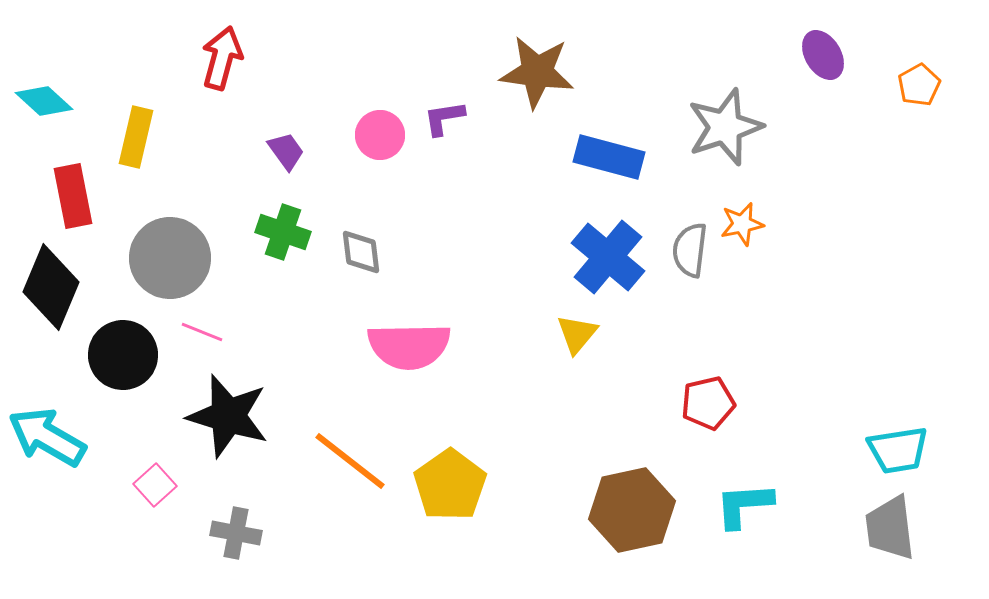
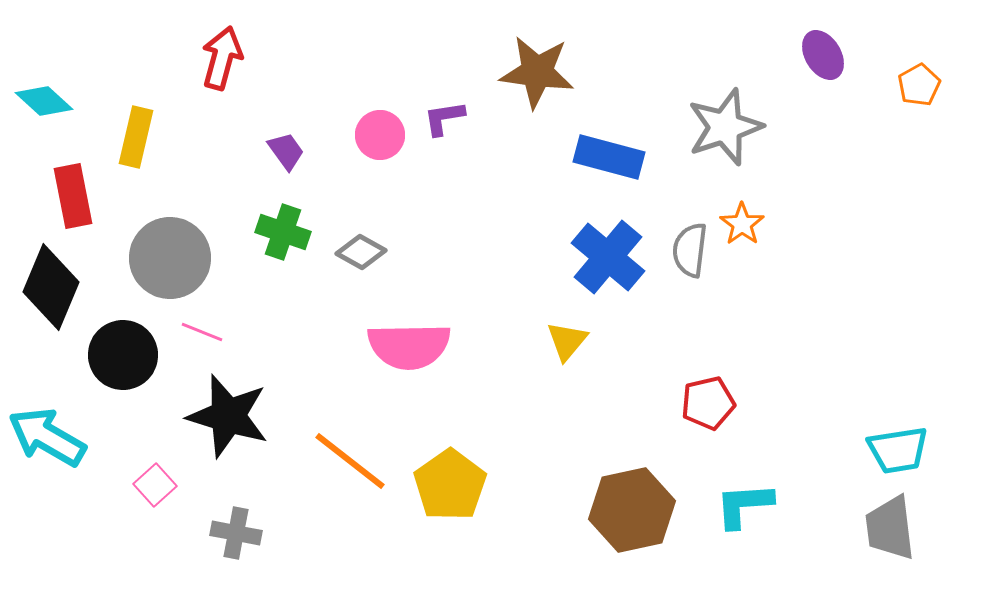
orange star: rotated 24 degrees counterclockwise
gray diamond: rotated 54 degrees counterclockwise
yellow triangle: moved 10 px left, 7 px down
